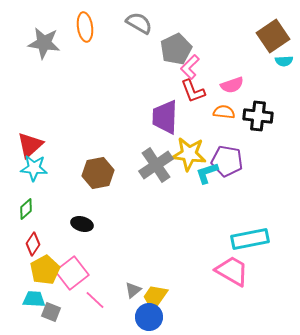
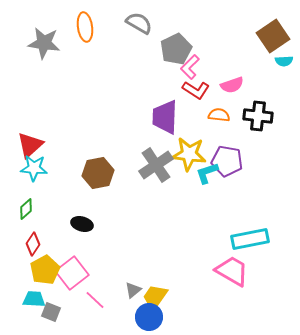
red L-shape: moved 3 px right, 1 px up; rotated 36 degrees counterclockwise
orange semicircle: moved 5 px left, 3 px down
